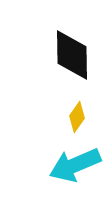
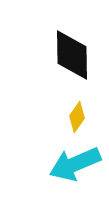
cyan arrow: moved 1 px up
